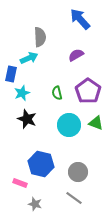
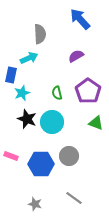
gray semicircle: moved 3 px up
purple semicircle: moved 1 px down
blue rectangle: moved 1 px down
cyan circle: moved 17 px left, 3 px up
blue hexagon: rotated 15 degrees counterclockwise
gray circle: moved 9 px left, 16 px up
pink rectangle: moved 9 px left, 27 px up
